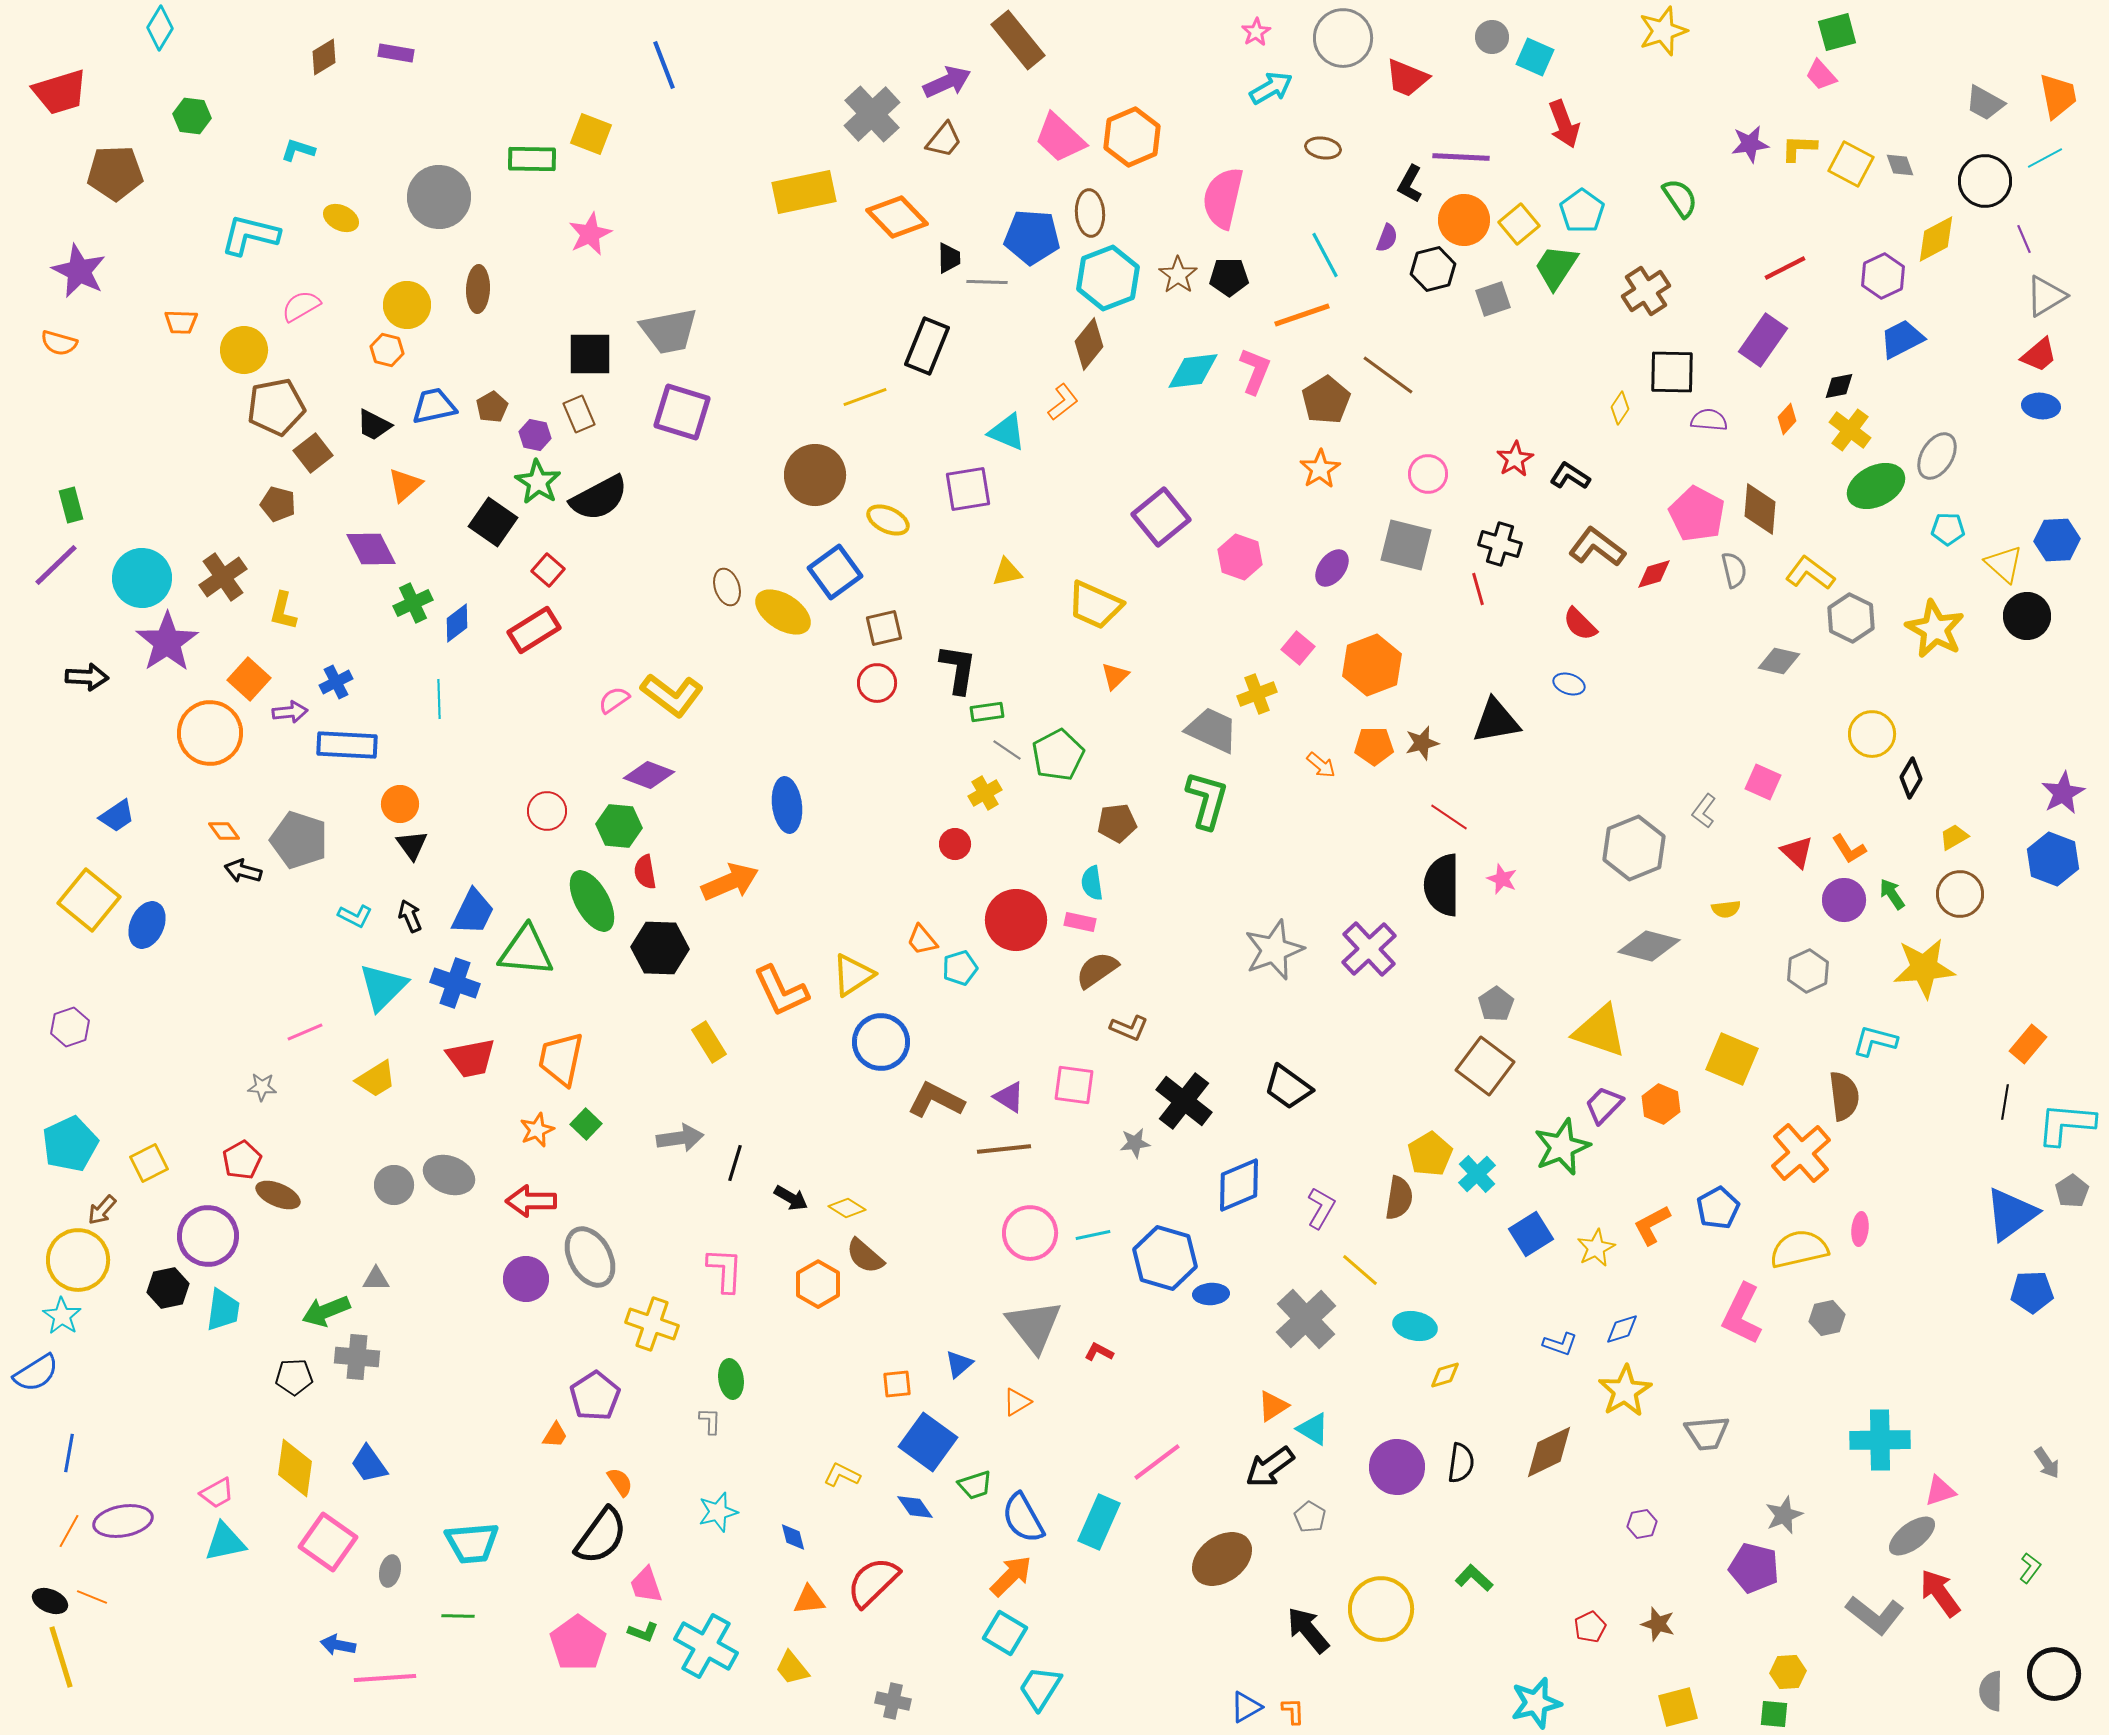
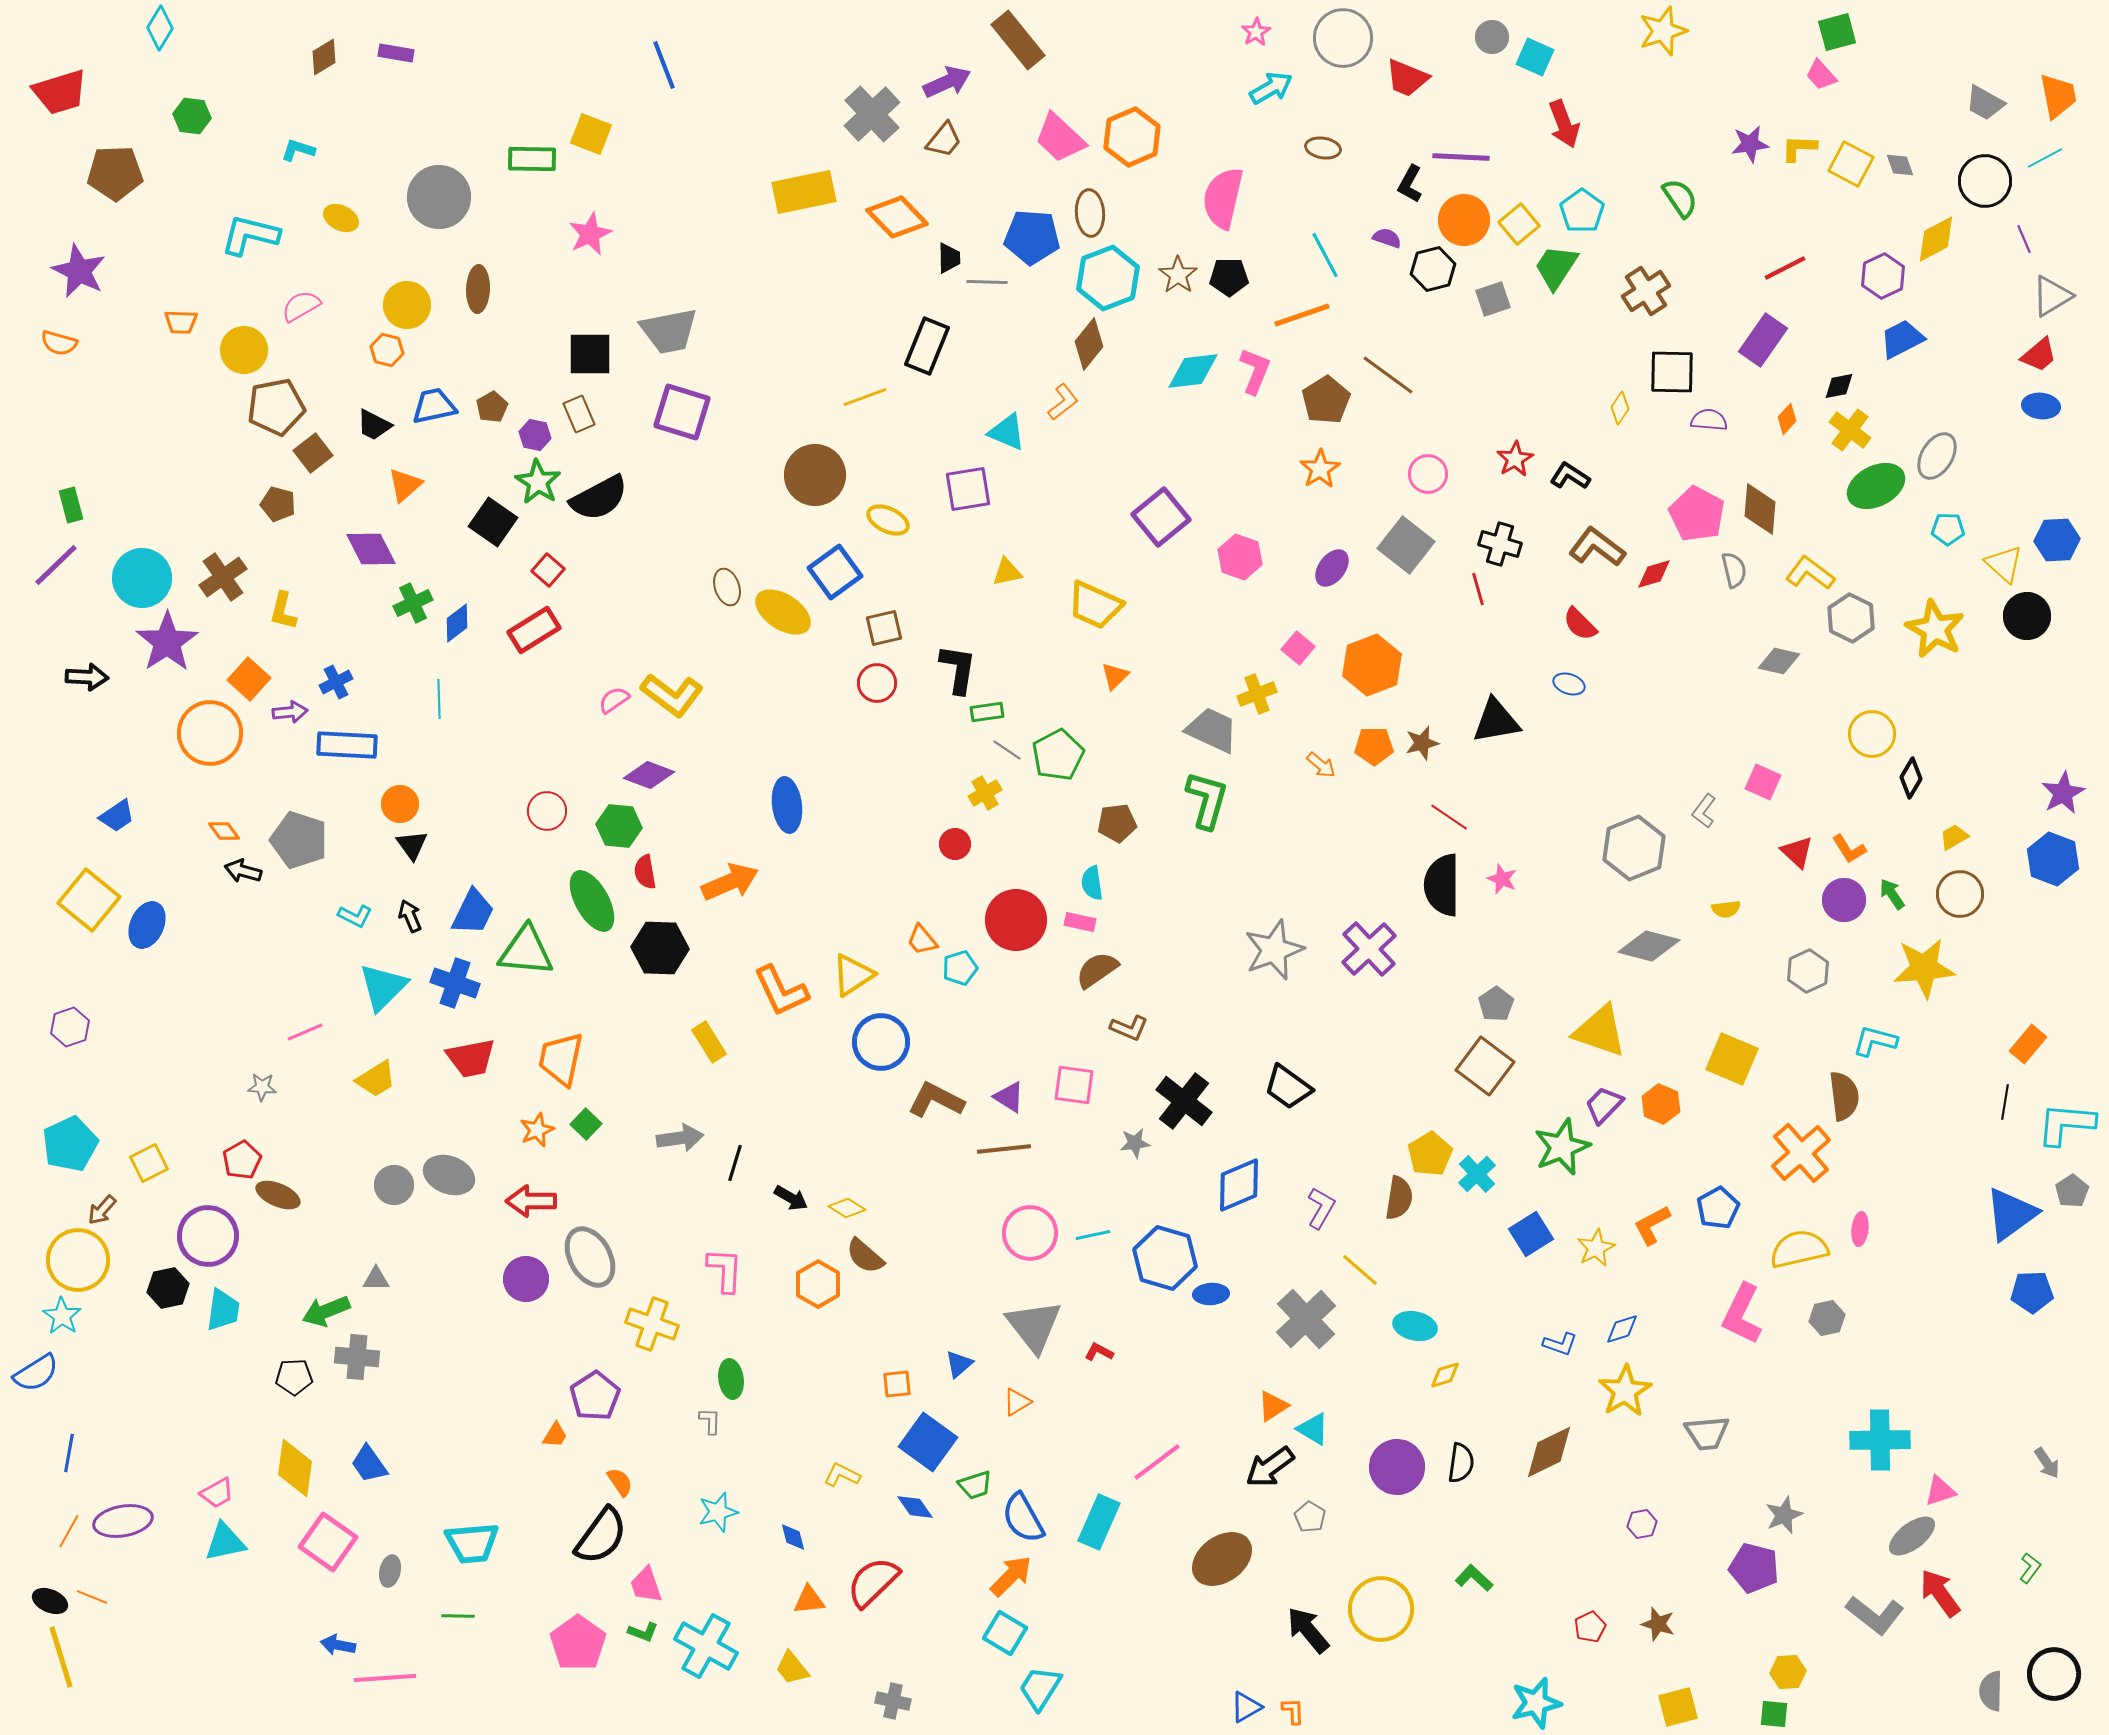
purple semicircle at (1387, 238): rotated 92 degrees counterclockwise
gray triangle at (2046, 296): moved 6 px right
gray square at (1406, 545): rotated 24 degrees clockwise
